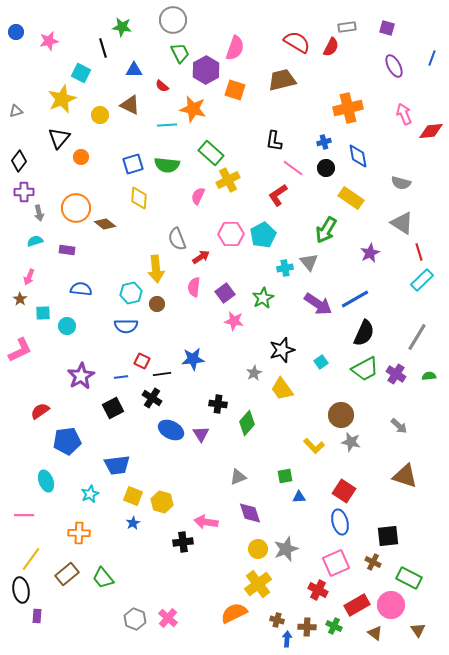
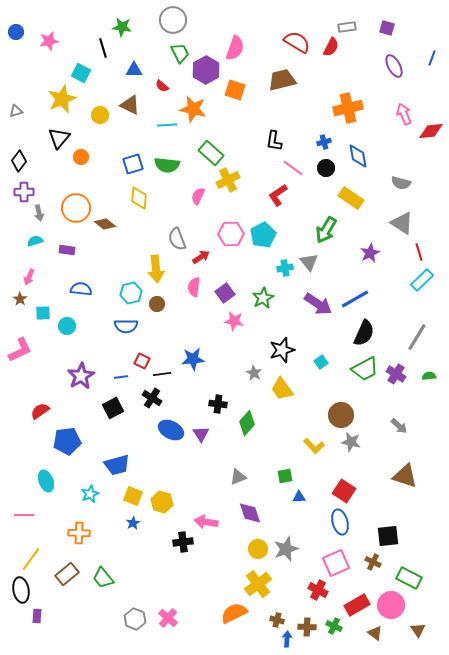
gray star at (254, 373): rotated 14 degrees counterclockwise
blue trapezoid at (117, 465): rotated 8 degrees counterclockwise
